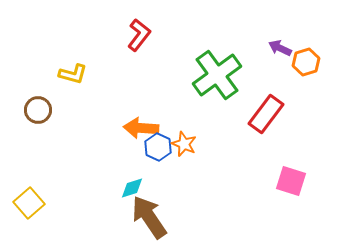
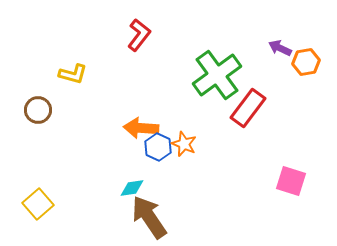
orange hexagon: rotated 8 degrees clockwise
red rectangle: moved 18 px left, 6 px up
cyan diamond: rotated 10 degrees clockwise
yellow square: moved 9 px right, 1 px down
